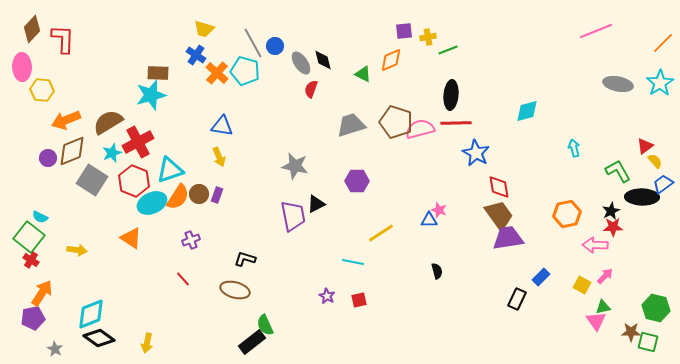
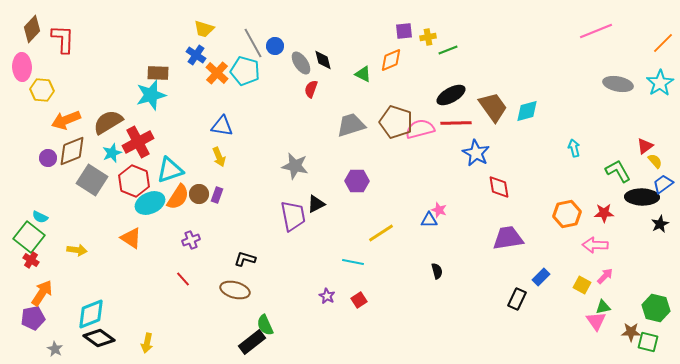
black ellipse at (451, 95): rotated 56 degrees clockwise
cyan ellipse at (152, 203): moved 2 px left
black star at (611, 211): moved 49 px right, 13 px down
brown trapezoid at (499, 215): moved 6 px left, 108 px up
red star at (613, 227): moved 9 px left, 14 px up
red square at (359, 300): rotated 21 degrees counterclockwise
